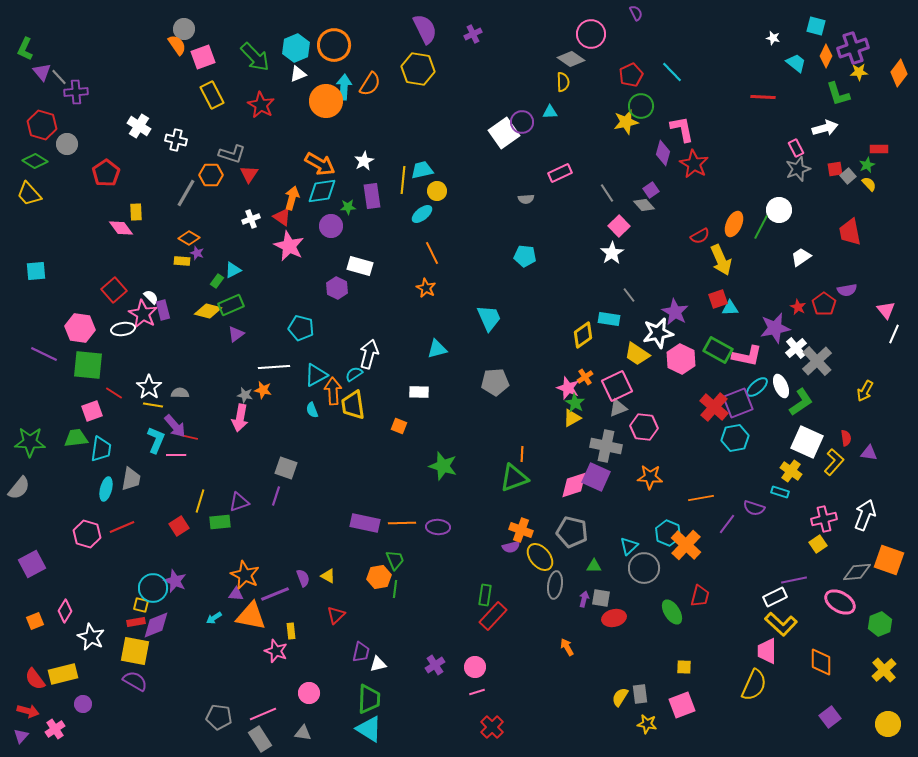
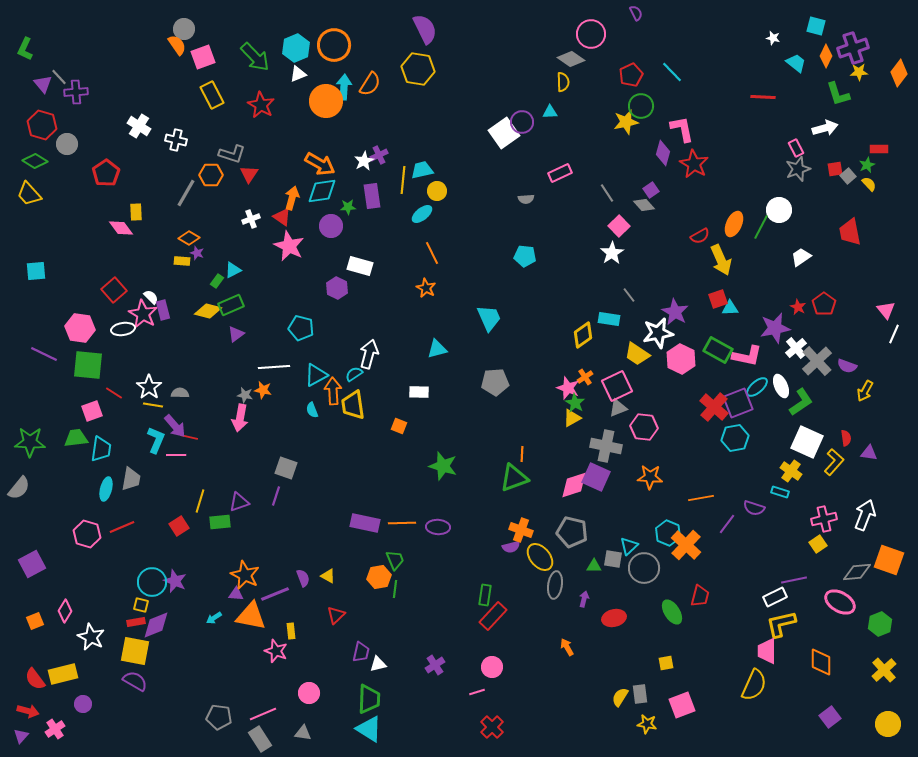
purple cross at (473, 34): moved 94 px left, 121 px down
purple triangle at (42, 72): moved 1 px right, 12 px down
purple semicircle at (847, 290): moved 76 px down; rotated 30 degrees clockwise
cyan circle at (153, 588): moved 1 px left, 6 px up
gray square at (601, 598): moved 12 px right, 39 px up
yellow L-shape at (781, 624): rotated 124 degrees clockwise
pink circle at (475, 667): moved 17 px right
yellow square at (684, 667): moved 18 px left, 4 px up; rotated 14 degrees counterclockwise
